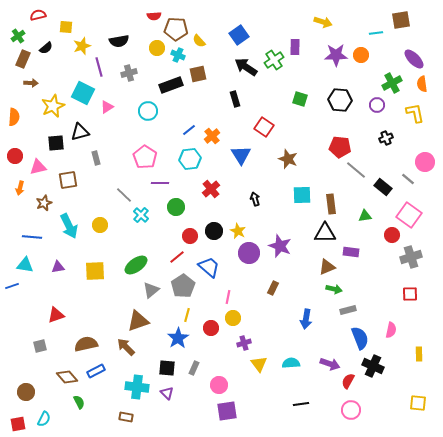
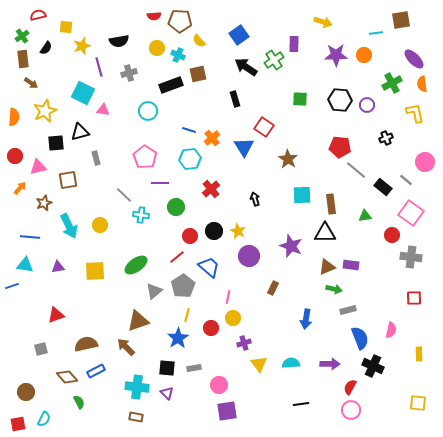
brown pentagon at (176, 29): moved 4 px right, 8 px up
green cross at (18, 36): moved 4 px right
purple rectangle at (295, 47): moved 1 px left, 3 px up
black semicircle at (46, 48): rotated 16 degrees counterclockwise
orange circle at (361, 55): moved 3 px right
brown rectangle at (23, 59): rotated 30 degrees counterclockwise
brown arrow at (31, 83): rotated 32 degrees clockwise
green square at (300, 99): rotated 14 degrees counterclockwise
purple circle at (377, 105): moved 10 px left
yellow star at (53, 106): moved 8 px left, 5 px down
pink triangle at (107, 107): moved 4 px left, 3 px down; rotated 40 degrees clockwise
blue line at (189, 130): rotated 56 degrees clockwise
orange cross at (212, 136): moved 2 px down
blue triangle at (241, 155): moved 3 px right, 8 px up
brown star at (288, 159): rotated 12 degrees clockwise
gray line at (408, 179): moved 2 px left, 1 px down
orange arrow at (20, 188): rotated 152 degrees counterclockwise
cyan cross at (141, 215): rotated 35 degrees counterclockwise
pink square at (409, 215): moved 2 px right, 2 px up
blue line at (32, 237): moved 2 px left
purple star at (280, 246): moved 11 px right
purple rectangle at (351, 252): moved 13 px down
purple circle at (249, 253): moved 3 px down
gray cross at (411, 257): rotated 25 degrees clockwise
gray triangle at (151, 290): moved 3 px right, 1 px down
red square at (410, 294): moved 4 px right, 4 px down
gray square at (40, 346): moved 1 px right, 3 px down
purple arrow at (330, 364): rotated 18 degrees counterclockwise
gray rectangle at (194, 368): rotated 56 degrees clockwise
red semicircle at (348, 381): moved 2 px right, 6 px down
brown rectangle at (126, 417): moved 10 px right
